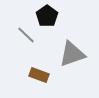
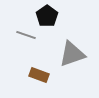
gray line: rotated 24 degrees counterclockwise
